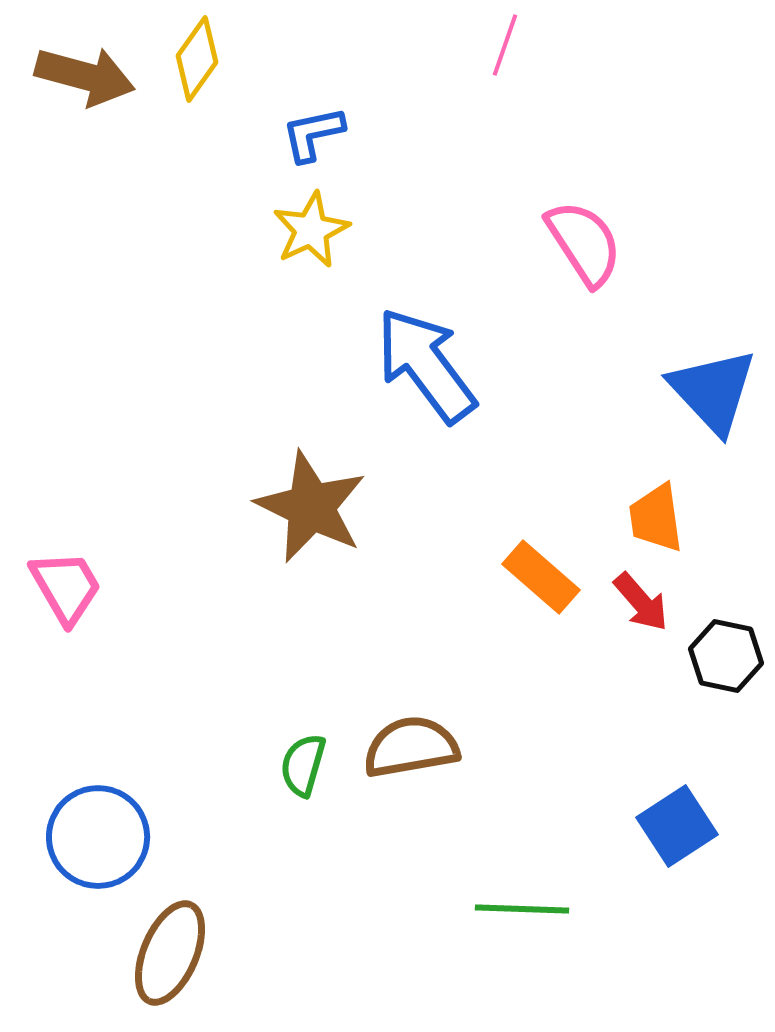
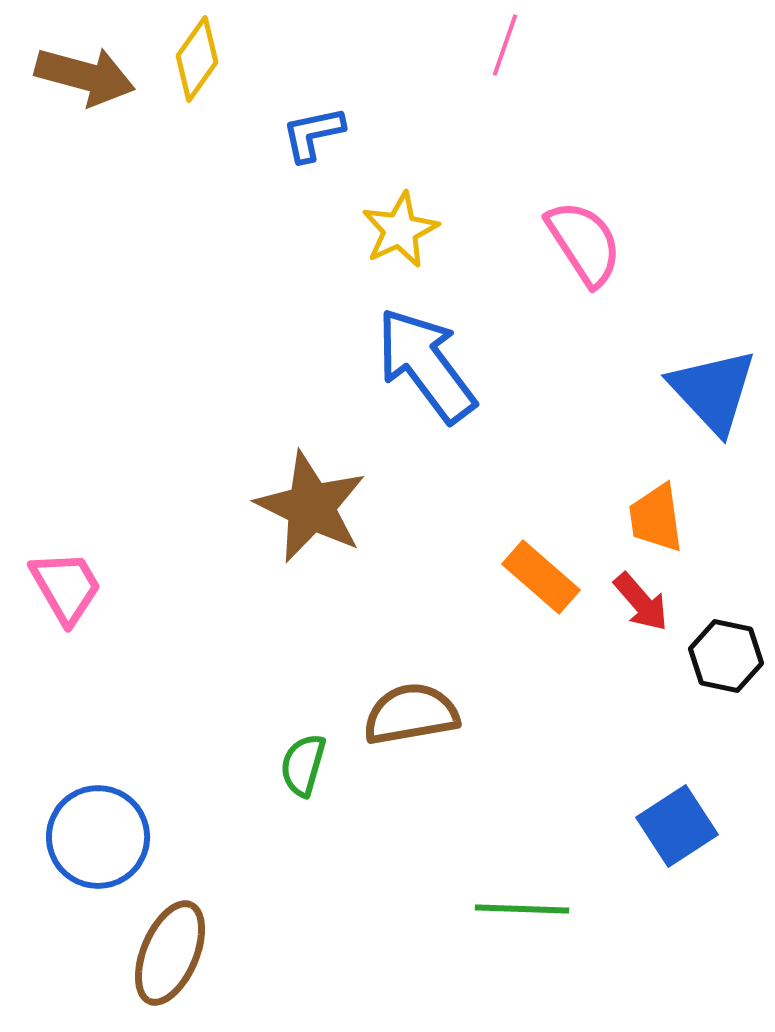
yellow star: moved 89 px right
brown semicircle: moved 33 px up
